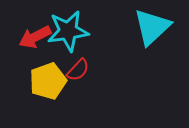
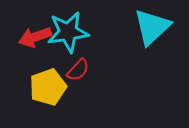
cyan star: moved 1 px down
red arrow: rotated 8 degrees clockwise
yellow pentagon: moved 6 px down
